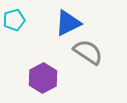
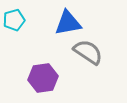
blue triangle: rotated 16 degrees clockwise
purple hexagon: rotated 20 degrees clockwise
